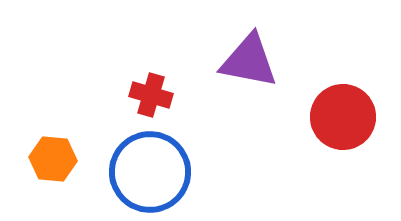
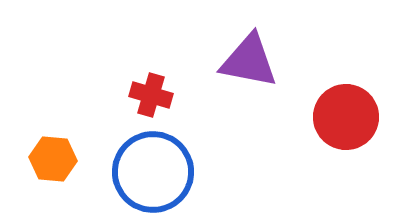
red circle: moved 3 px right
blue circle: moved 3 px right
